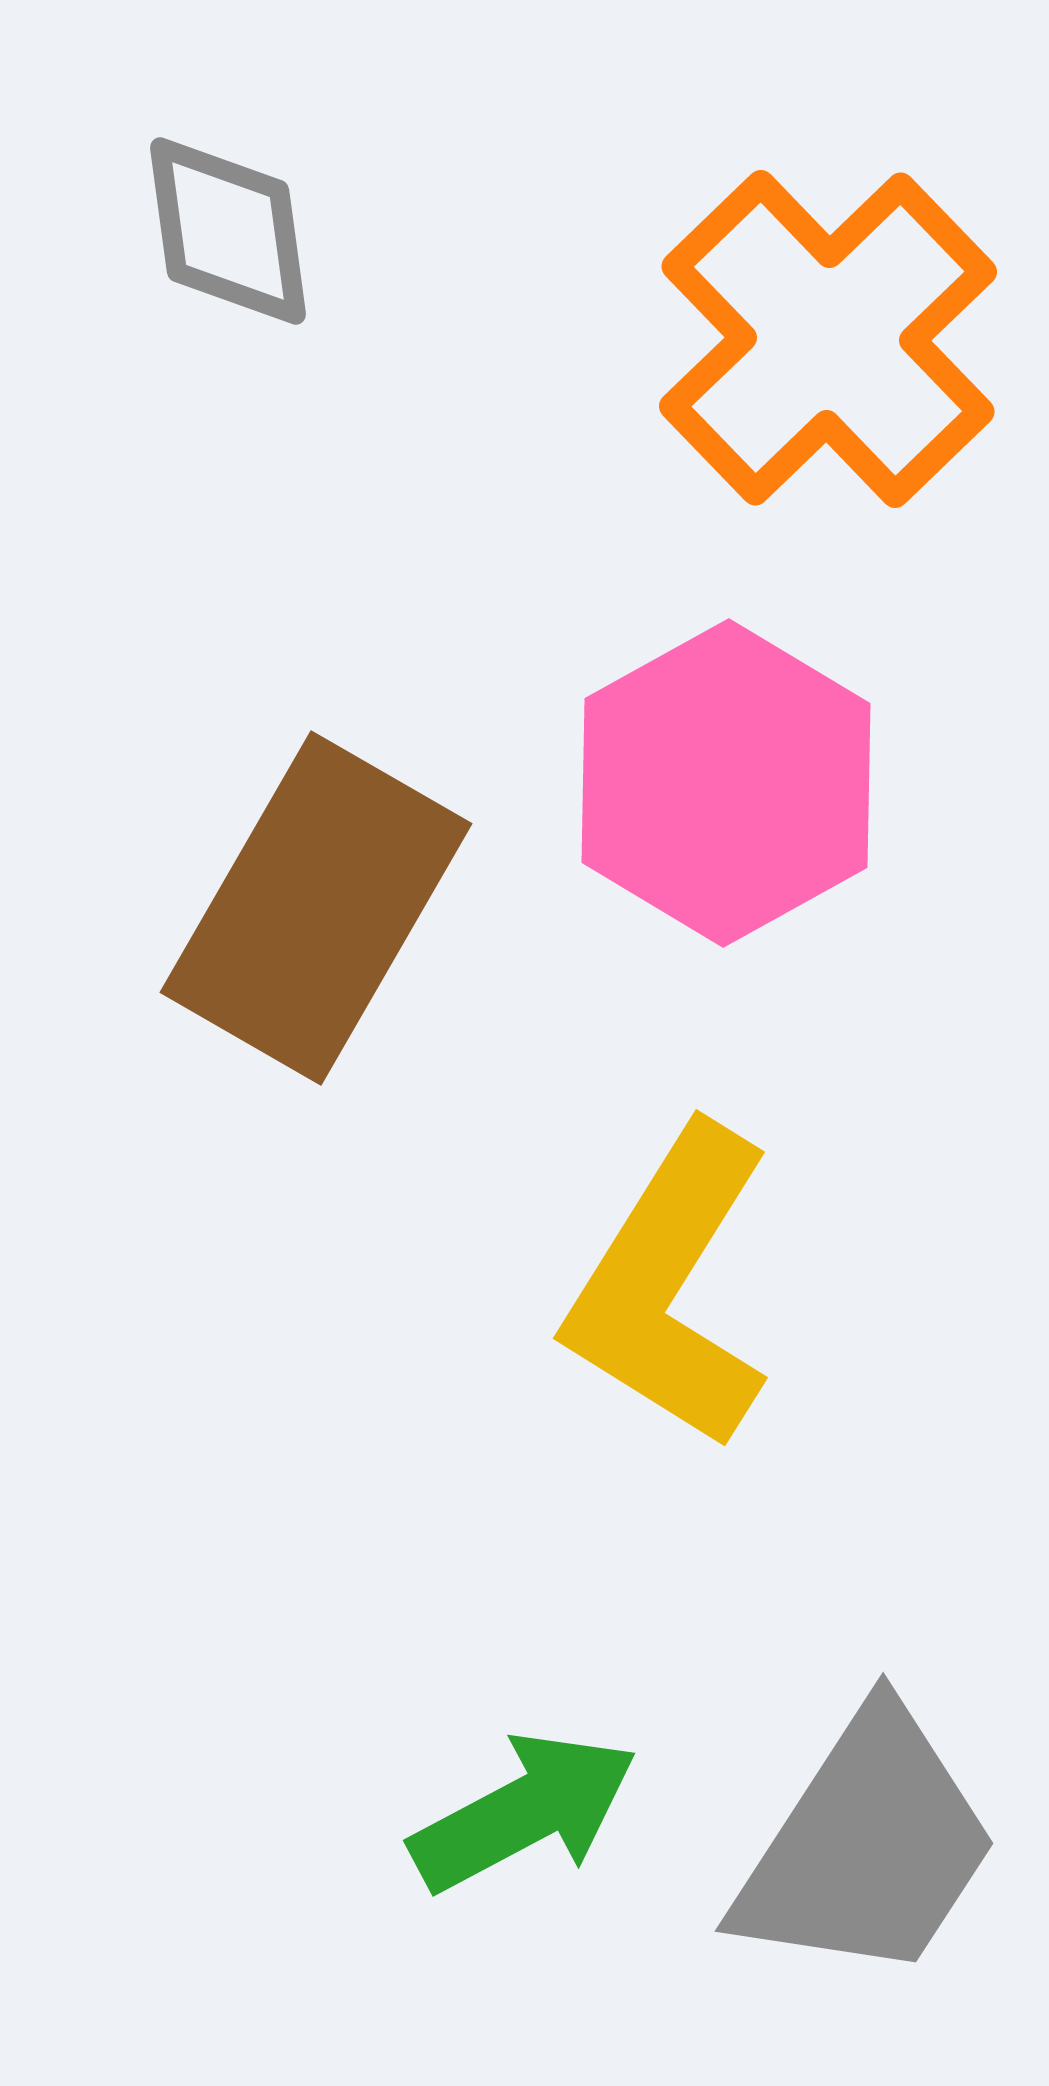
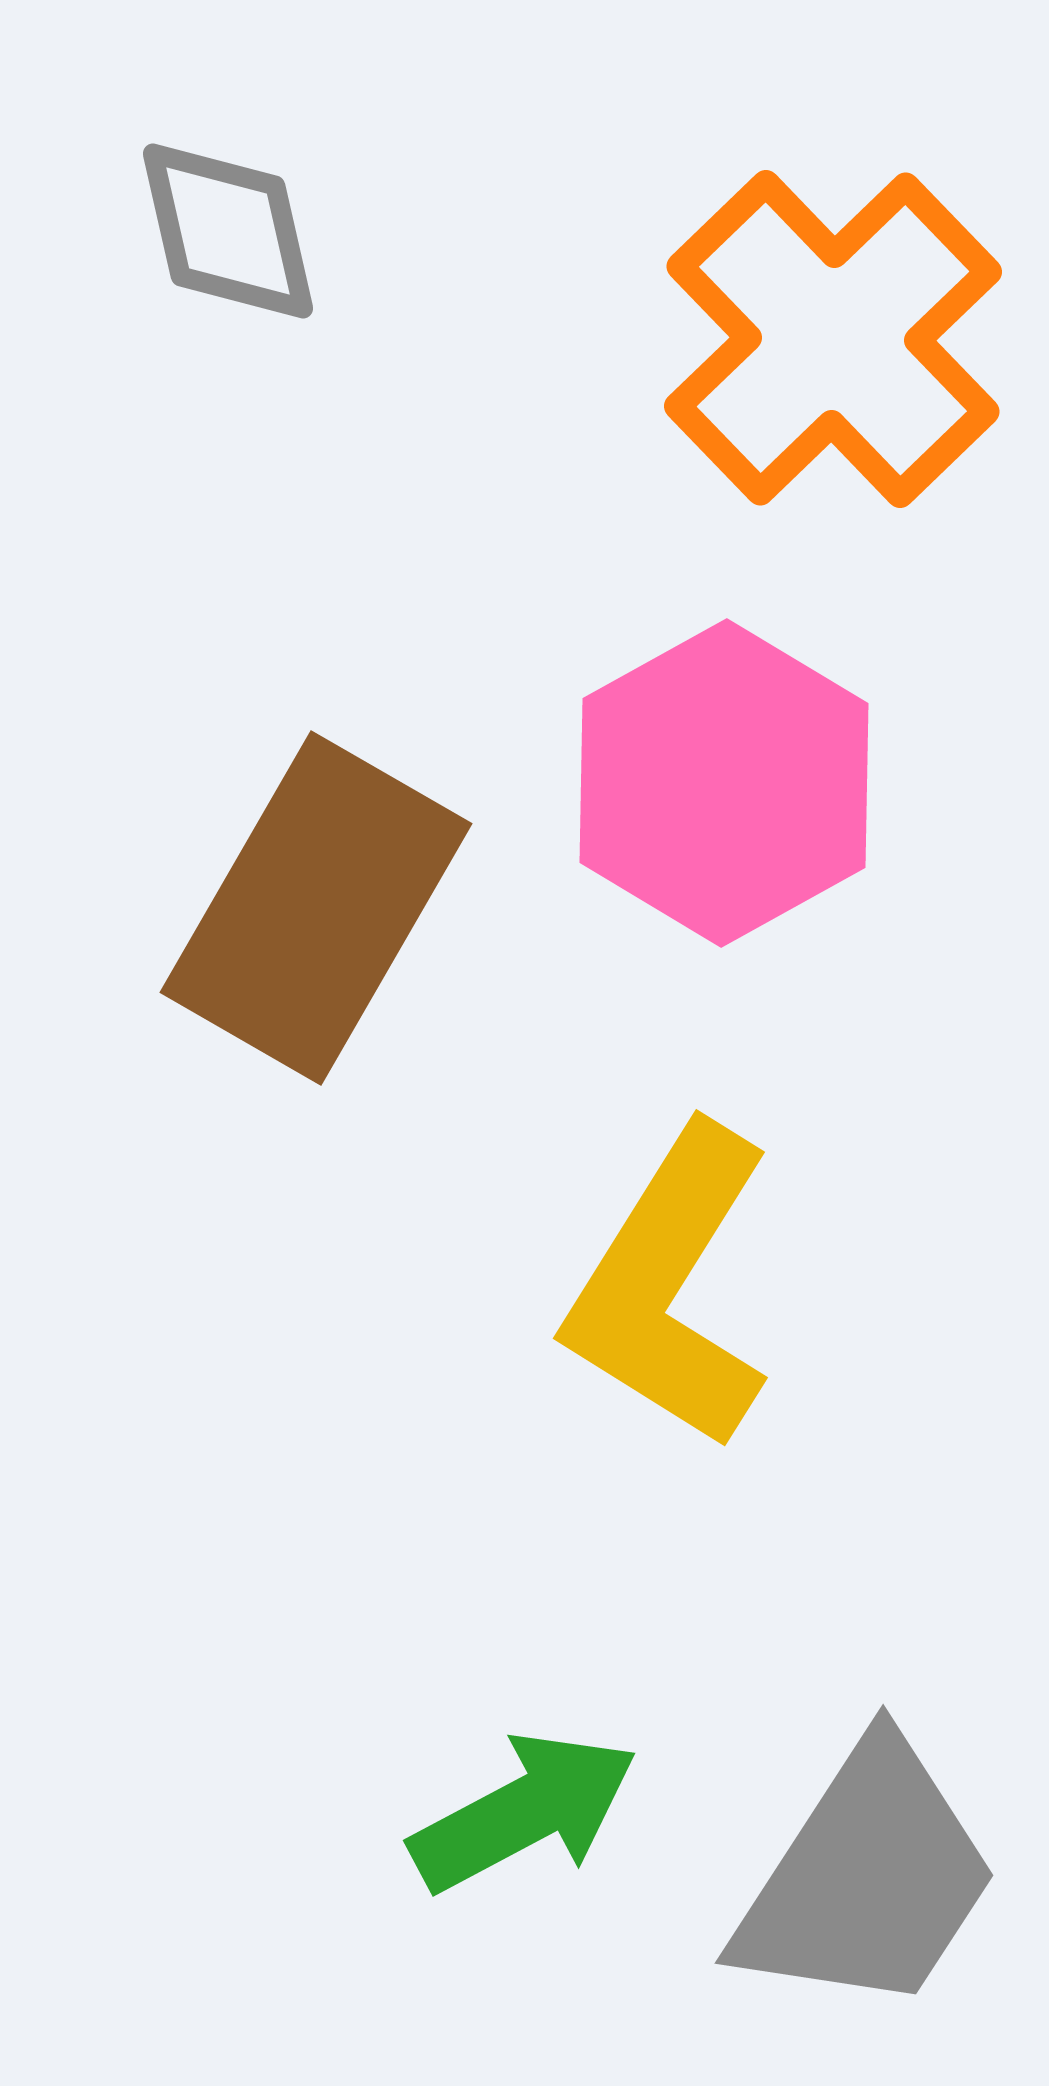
gray diamond: rotated 5 degrees counterclockwise
orange cross: moved 5 px right
pink hexagon: moved 2 px left
gray trapezoid: moved 32 px down
